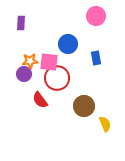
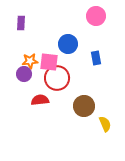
red semicircle: rotated 120 degrees clockwise
